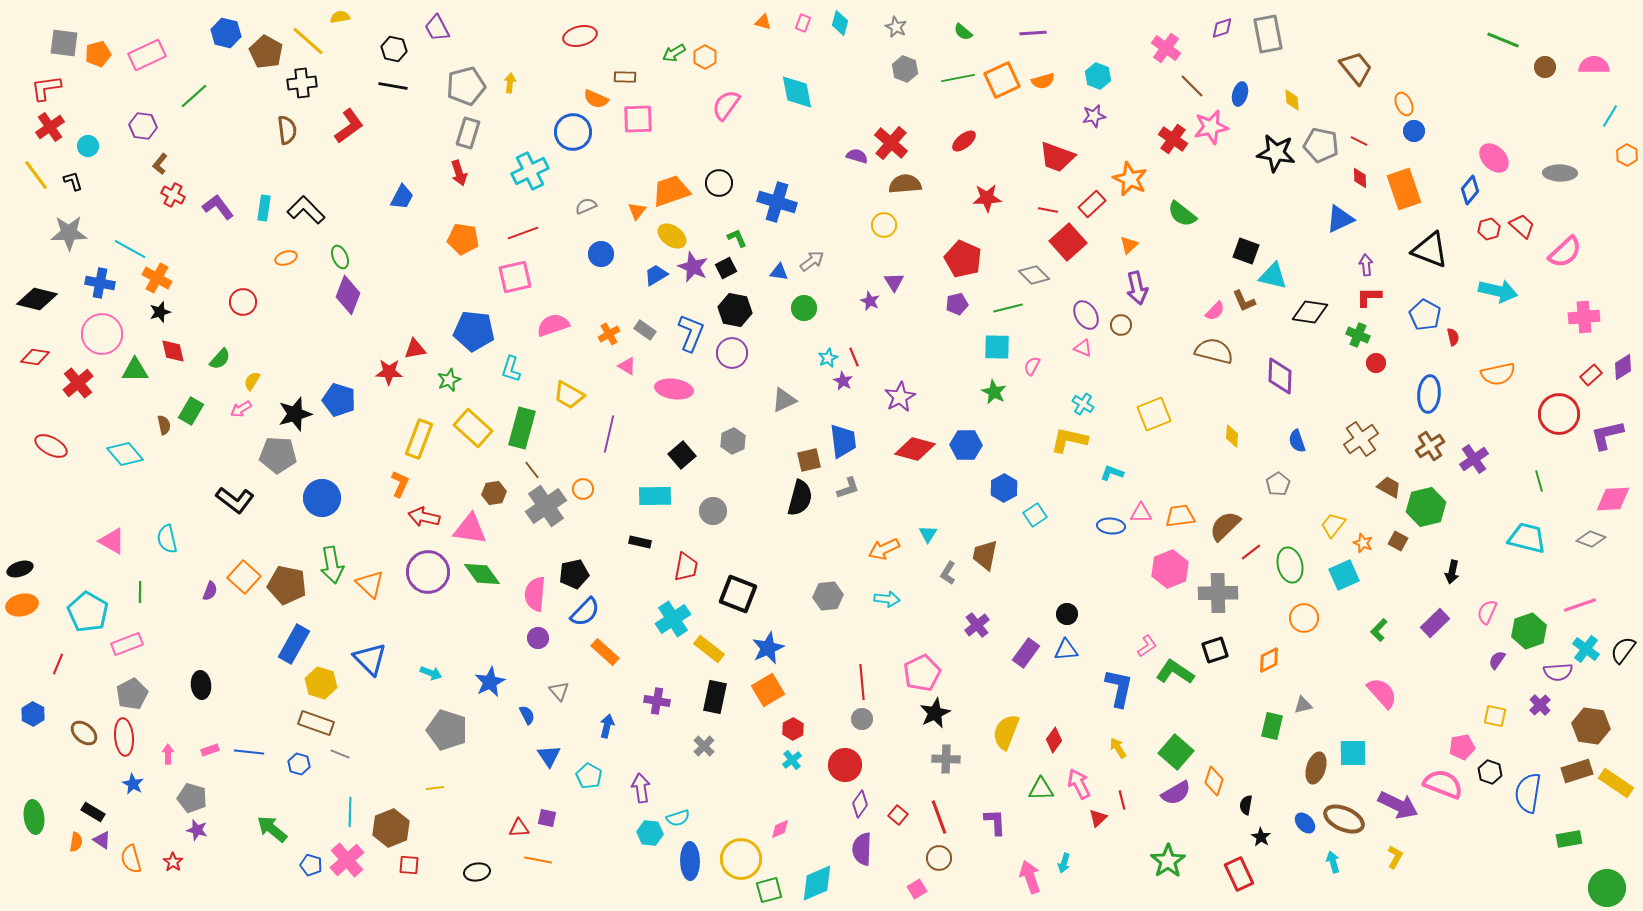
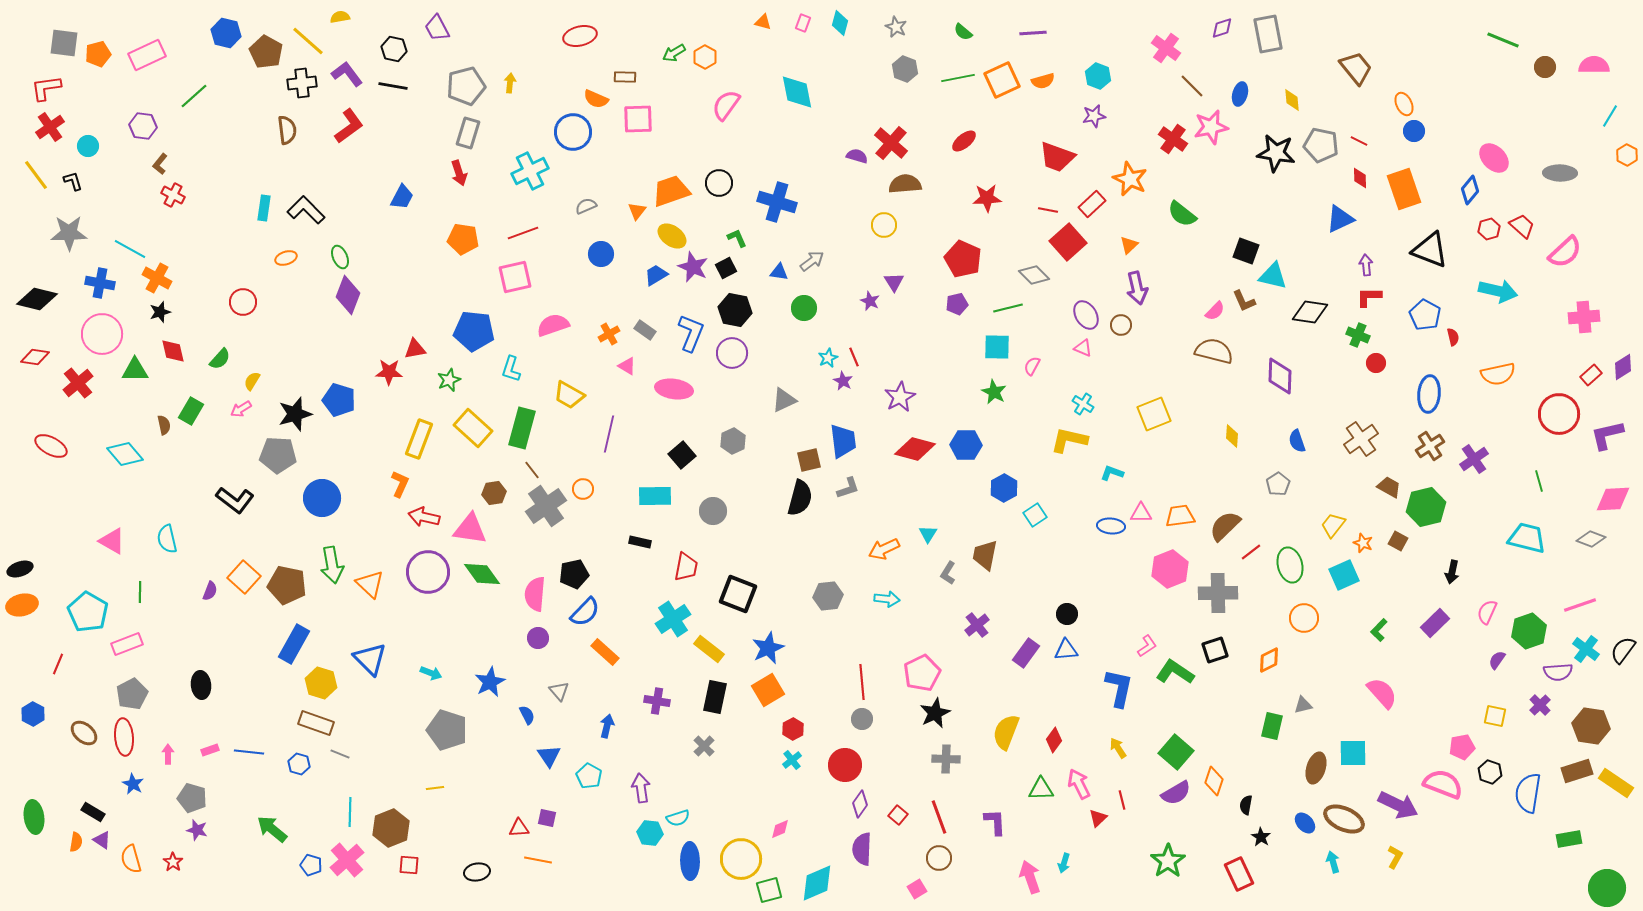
purple L-shape at (218, 207): moved 129 px right, 133 px up
